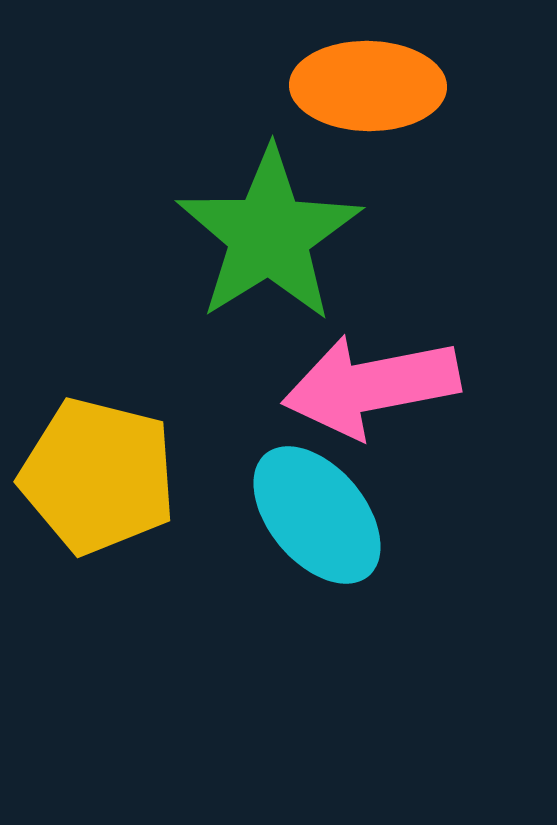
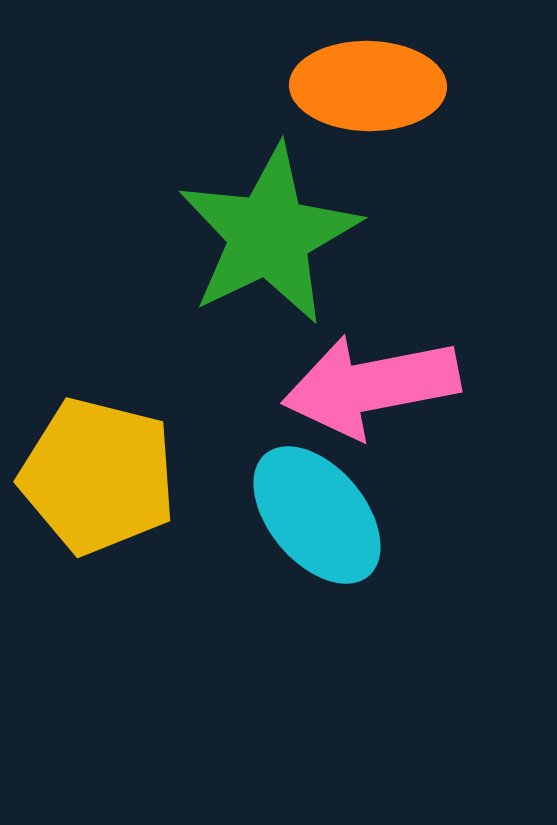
green star: rotated 6 degrees clockwise
